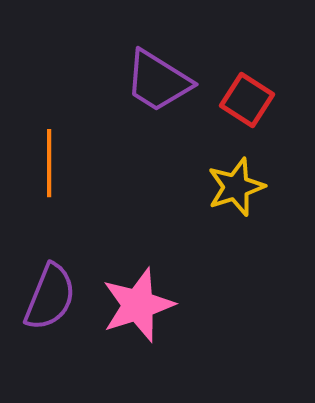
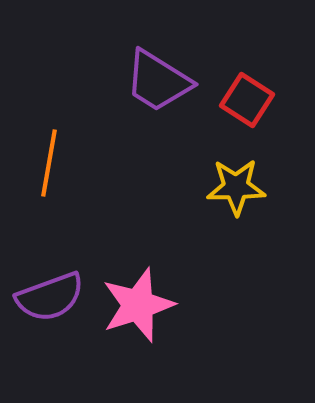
orange line: rotated 10 degrees clockwise
yellow star: rotated 18 degrees clockwise
purple semicircle: rotated 48 degrees clockwise
